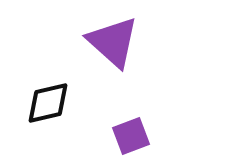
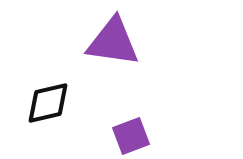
purple triangle: rotated 34 degrees counterclockwise
